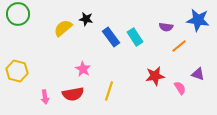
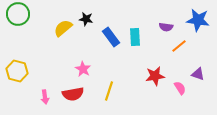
cyan rectangle: rotated 30 degrees clockwise
